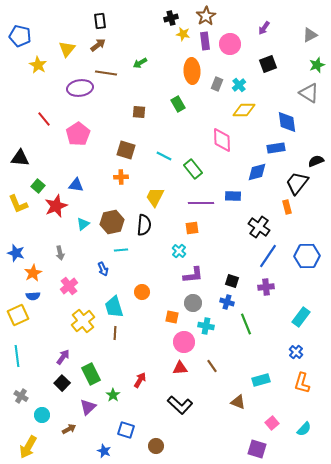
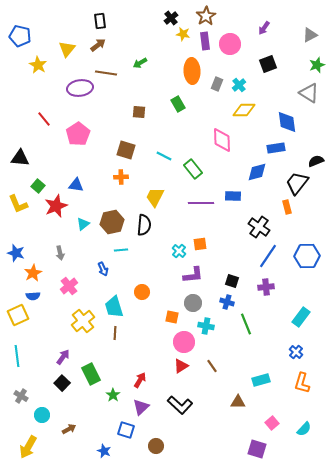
black cross at (171, 18): rotated 24 degrees counterclockwise
orange square at (192, 228): moved 8 px right, 16 px down
red triangle at (180, 368): moved 1 px right, 2 px up; rotated 28 degrees counterclockwise
brown triangle at (238, 402): rotated 21 degrees counterclockwise
purple triangle at (88, 407): moved 53 px right
